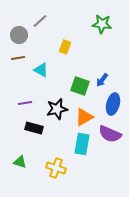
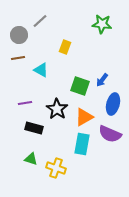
black star: rotated 25 degrees counterclockwise
green triangle: moved 11 px right, 3 px up
